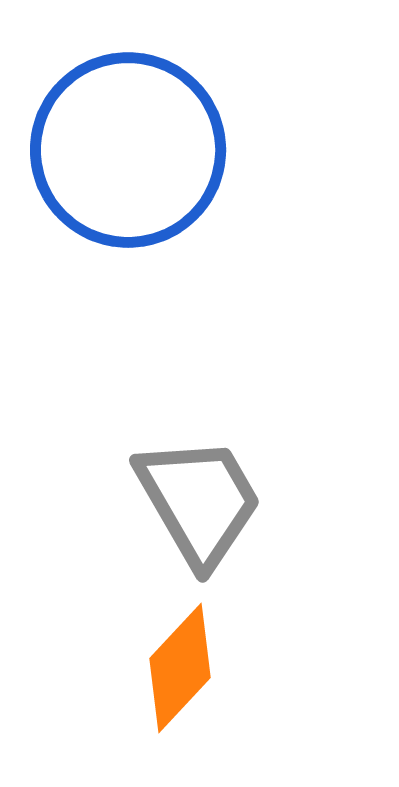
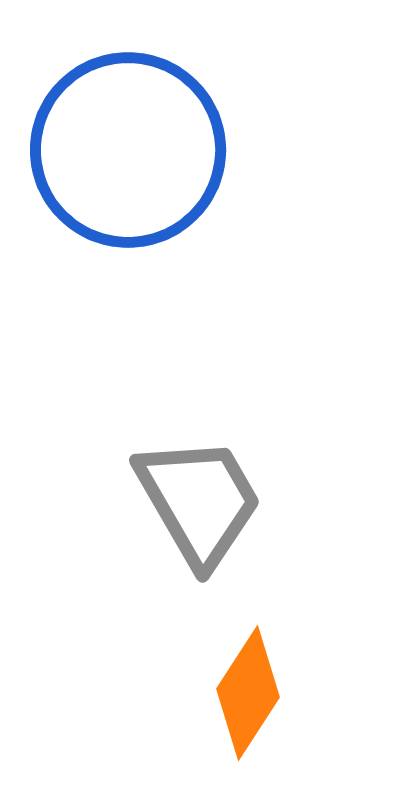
orange diamond: moved 68 px right, 25 px down; rotated 10 degrees counterclockwise
